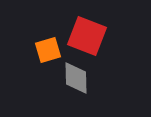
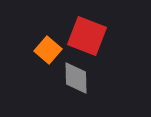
orange square: rotated 32 degrees counterclockwise
